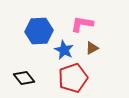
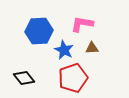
brown triangle: rotated 24 degrees clockwise
